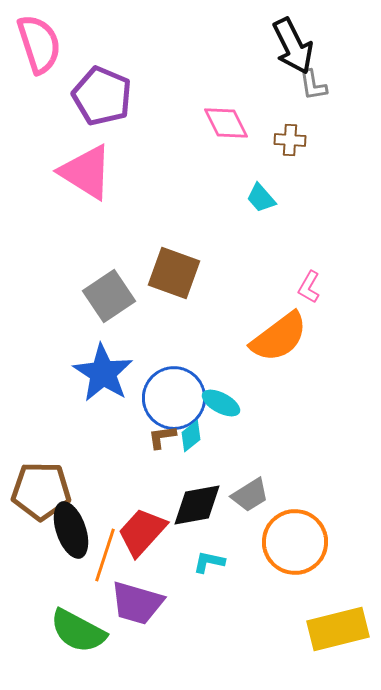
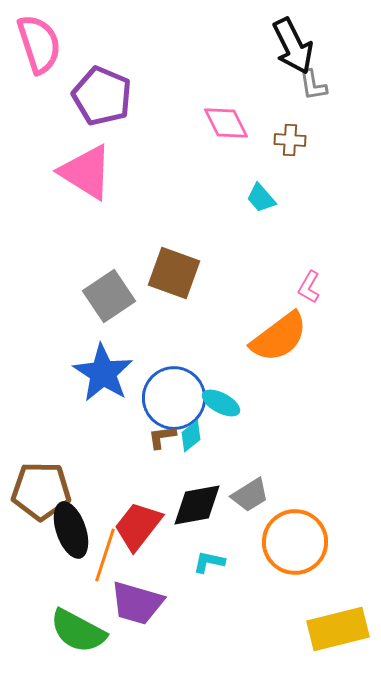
red trapezoid: moved 4 px left, 6 px up; rotated 4 degrees counterclockwise
